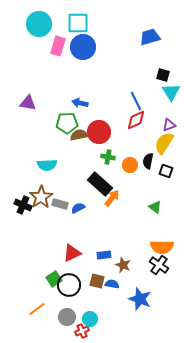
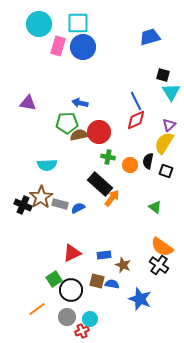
purple triangle at (169, 125): rotated 24 degrees counterclockwise
orange semicircle at (162, 247): rotated 35 degrees clockwise
black circle at (69, 285): moved 2 px right, 5 px down
